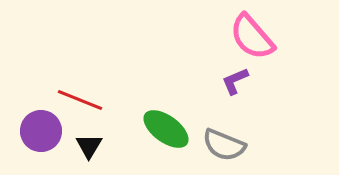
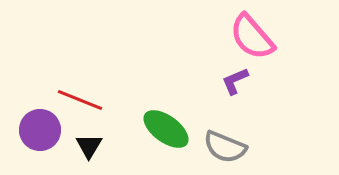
purple circle: moved 1 px left, 1 px up
gray semicircle: moved 1 px right, 2 px down
